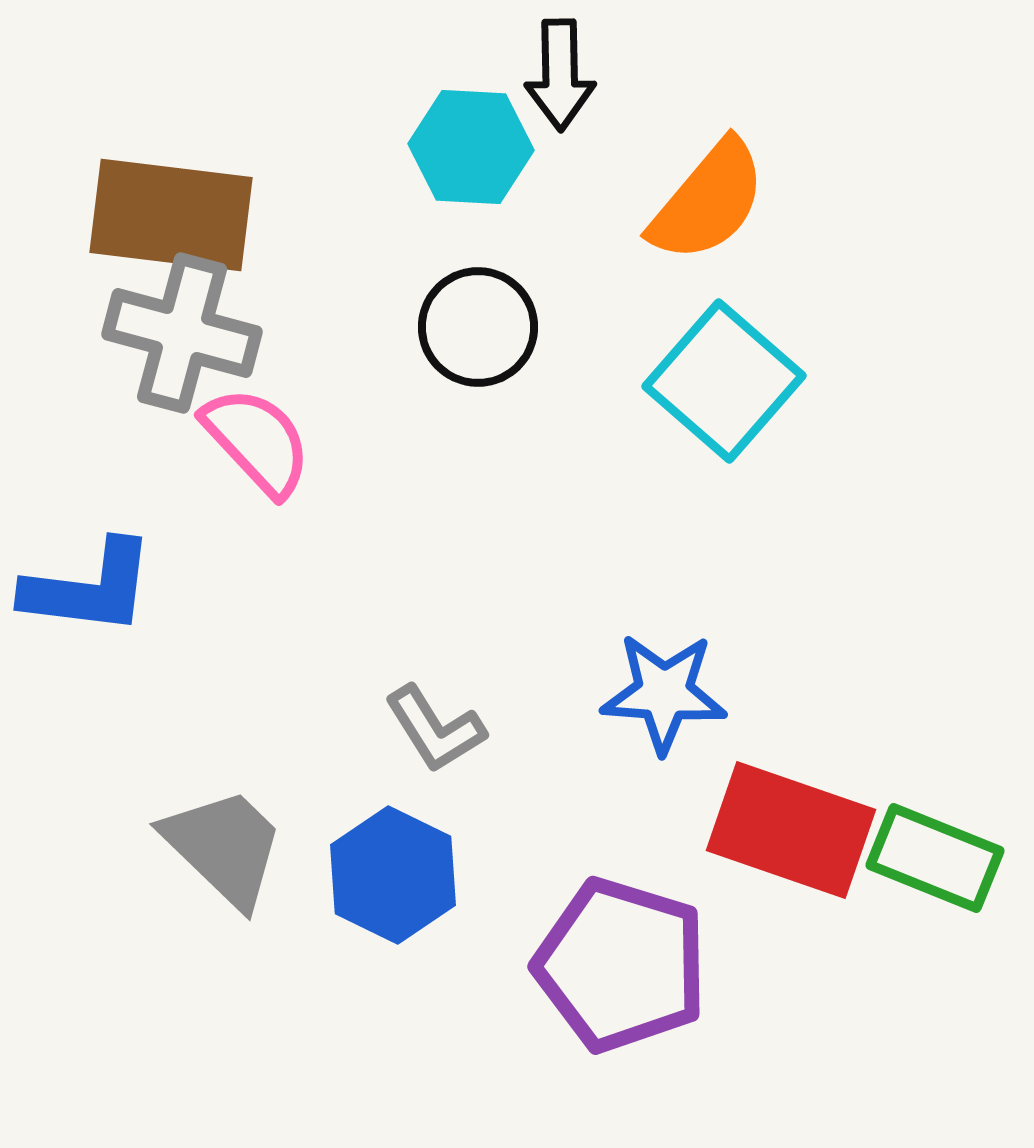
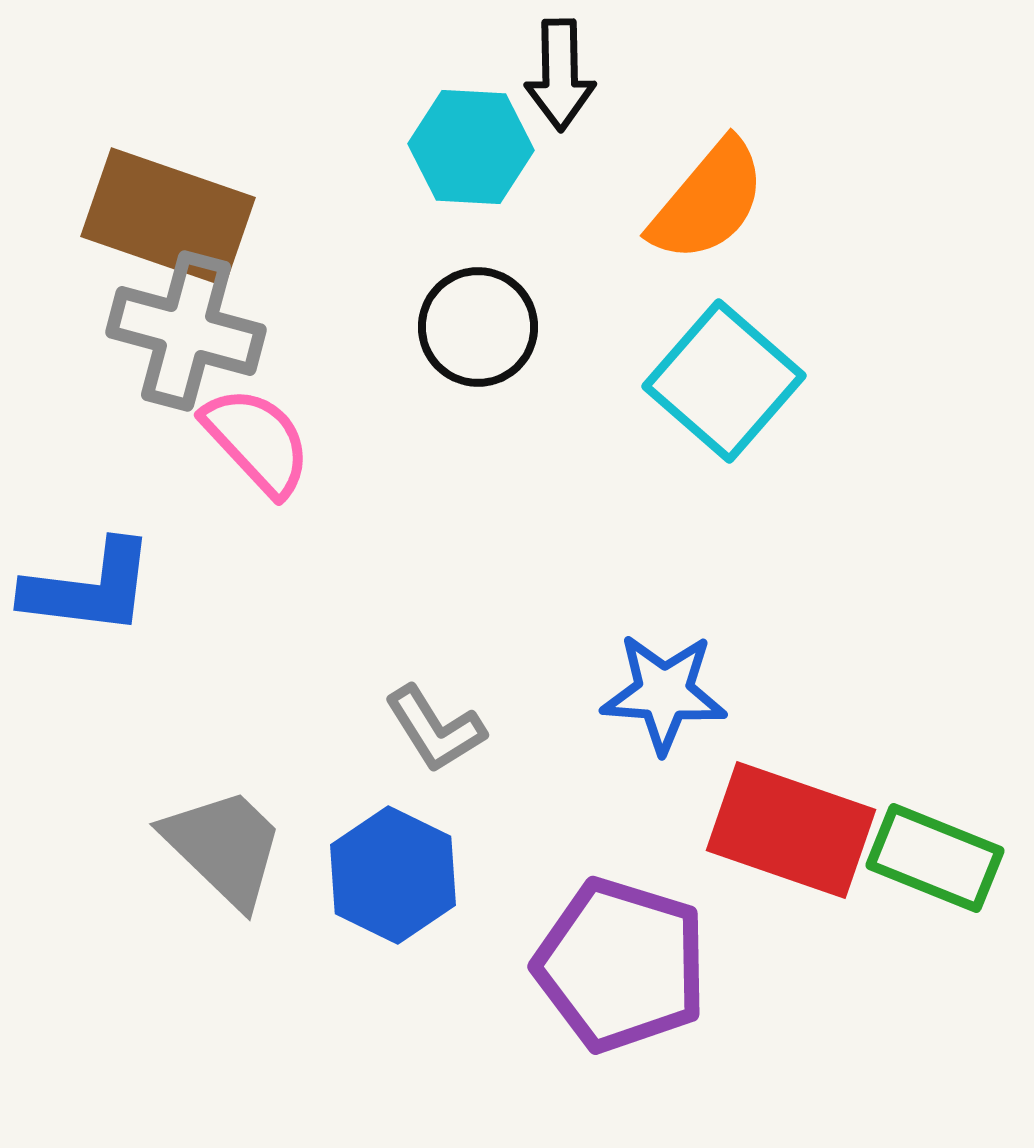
brown rectangle: moved 3 px left, 2 px down; rotated 12 degrees clockwise
gray cross: moved 4 px right, 2 px up
